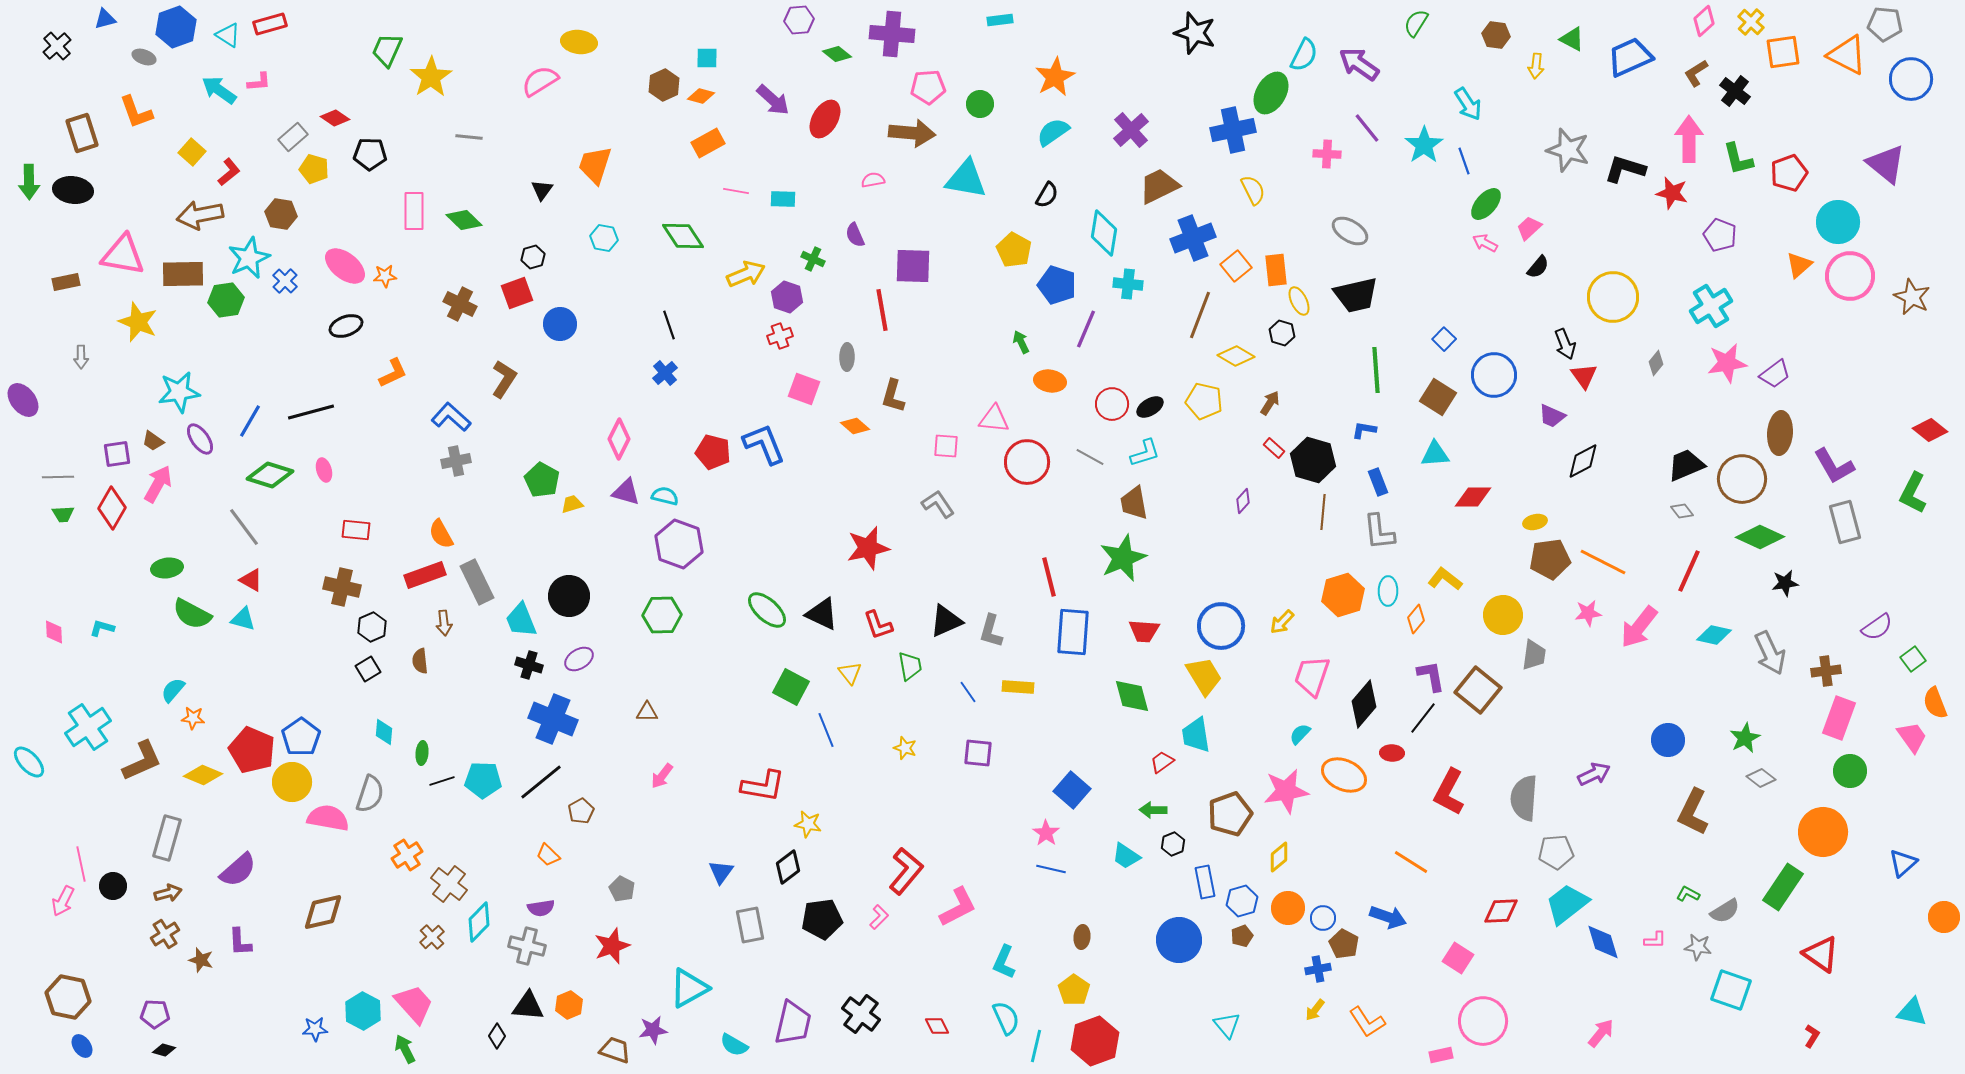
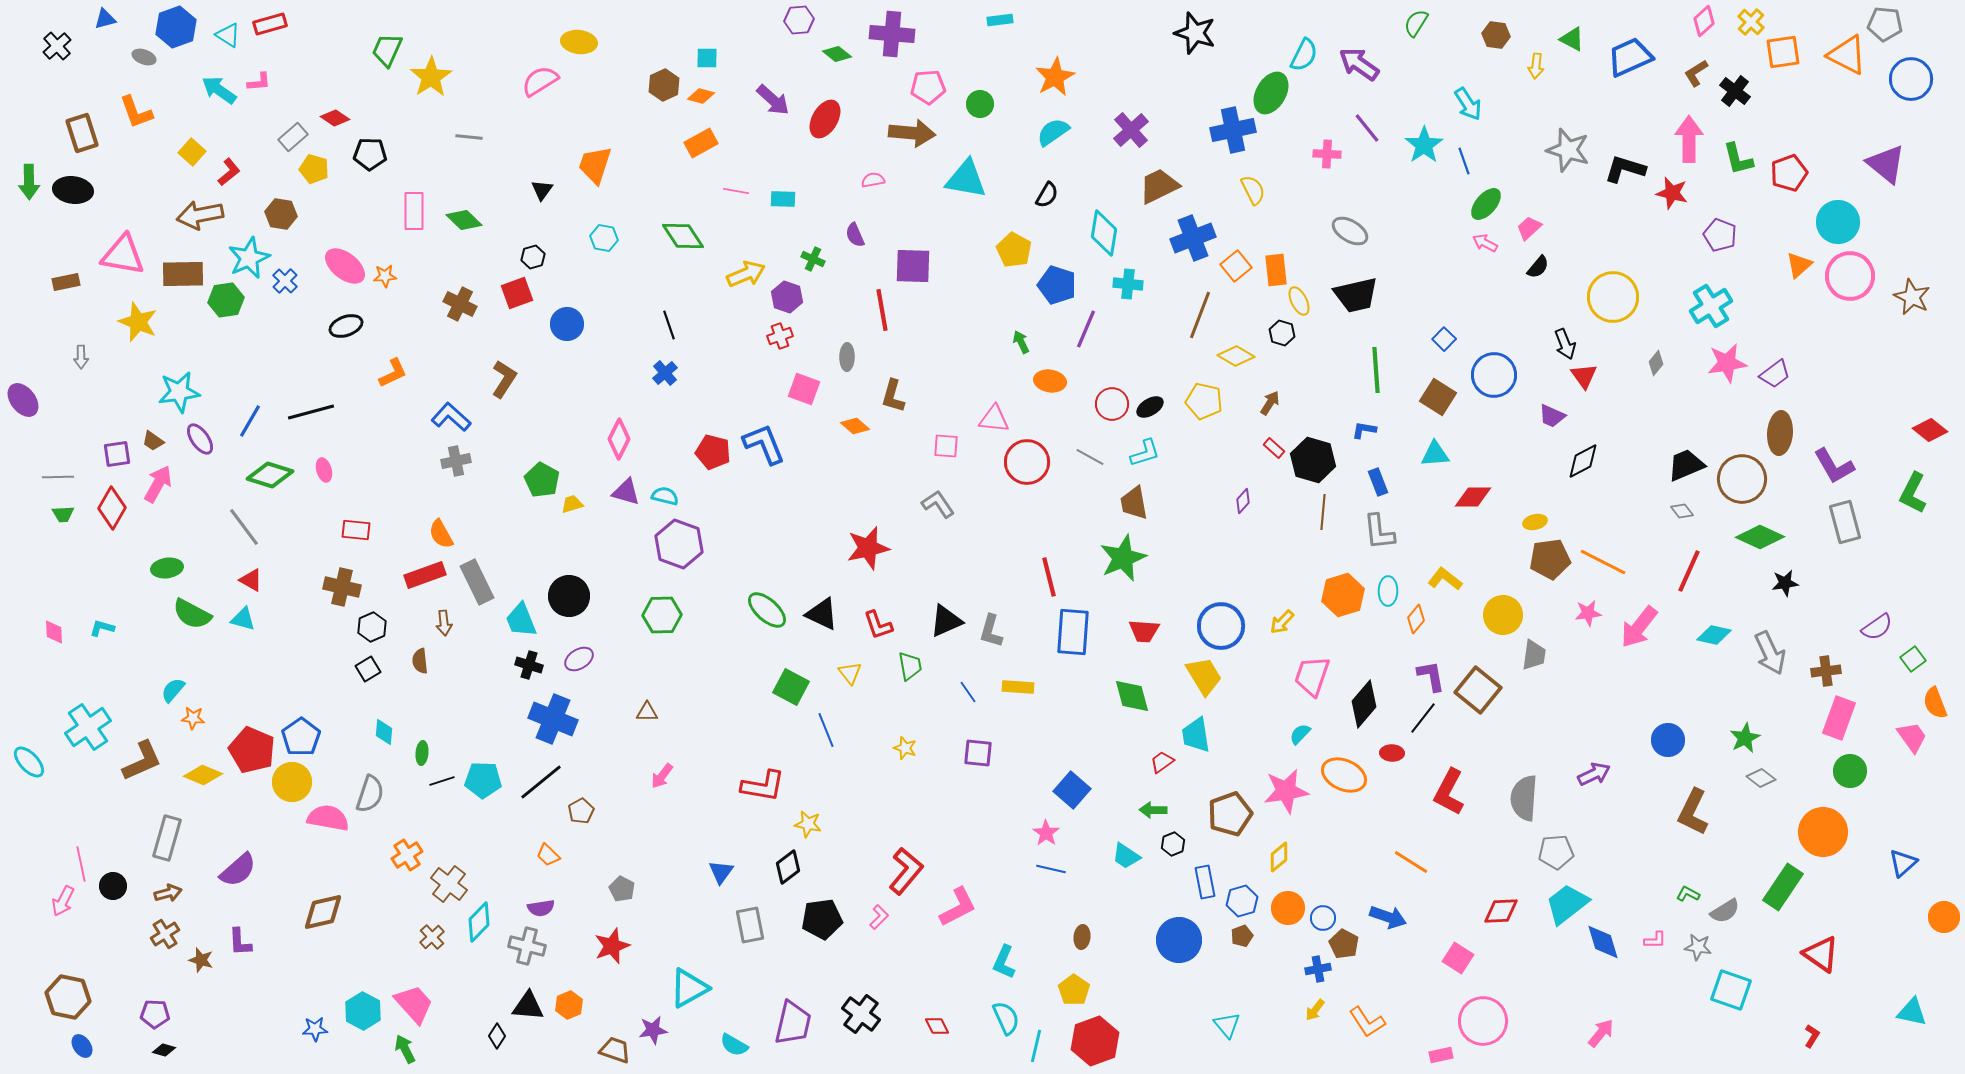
orange rectangle at (708, 143): moved 7 px left
blue circle at (560, 324): moved 7 px right
